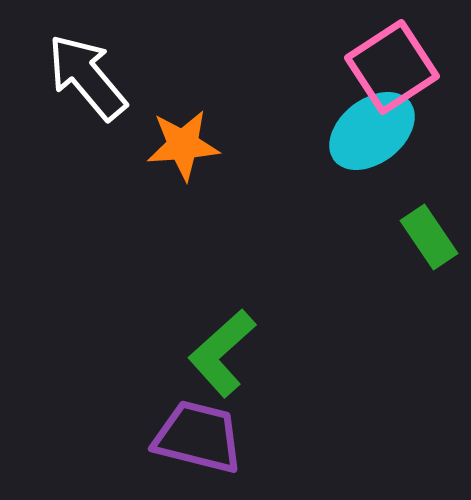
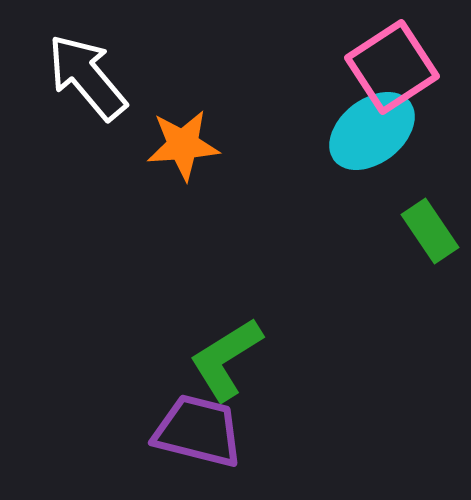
green rectangle: moved 1 px right, 6 px up
green L-shape: moved 4 px right, 6 px down; rotated 10 degrees clockwise
purple trapezoid: moved 6 px up
